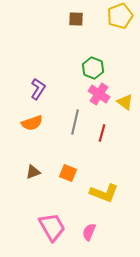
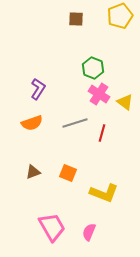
gray line: moved 1 px down; rotated 60 degrees clockwise
